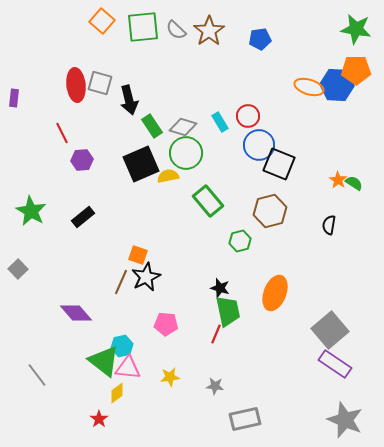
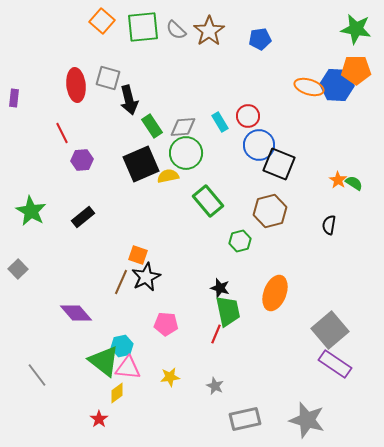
gray square at (100, 83): moved 8 px right, 5 px up
gray diamond at (183, 127): rotated 20 degrees counterclockwise
gray star at (215, 386): rotated 18 degrees clockwise
gray star at (345, 420): moved 38 px left; rotated 6 degrees counterclockwise
